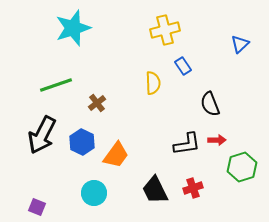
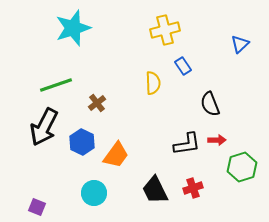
black arrow: moved 2 px right, 8 px up
